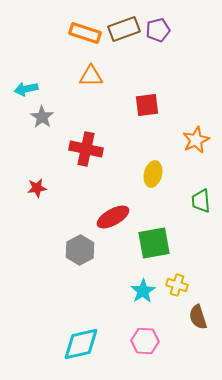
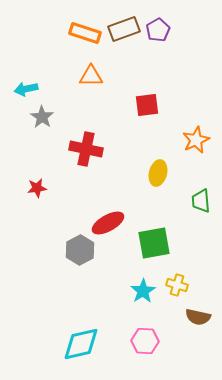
purple pentagon: rotated 15 degrees counterclockwise
yellow ellipse: moved 5 px right, 1 px up
red ellipse: moved 5 px left, 6 px down
brown semicircle: rotated 60 degrees counterclockwise
